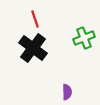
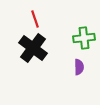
green cross: rotated 15 degrees clockwise
purple semicircle: moved 12 px right, 25 px up
